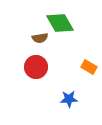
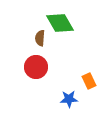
brown semicircle: rotated 105 degrees clockwise
orange rectangle: moved 14 px down; rotated 35 degrees clockwise
